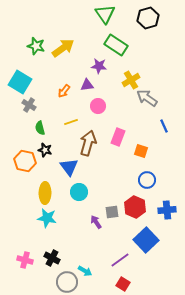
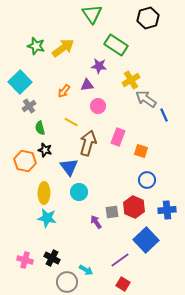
green triangle: moved 13 px left
cyan square: rotated 15 degrees clockwise
gray arrow: moved 1 px left, 1 px down
gray cross: moved 1 px down; rotated 24 degrees clockwise
yellow line: rotated 48 degrees clockwise
blue line: moved 11 px up
yellow ellipse: moved 1 px left
red hexagon: moved 1 px left
cyan arrow: moved 1 px right, 1 px up
